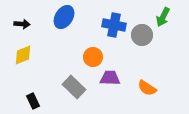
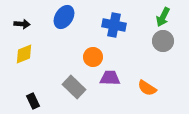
gray circle: moved 21 px right, 6 px down
yellow diamond: moved 1 px right, 1 px up
